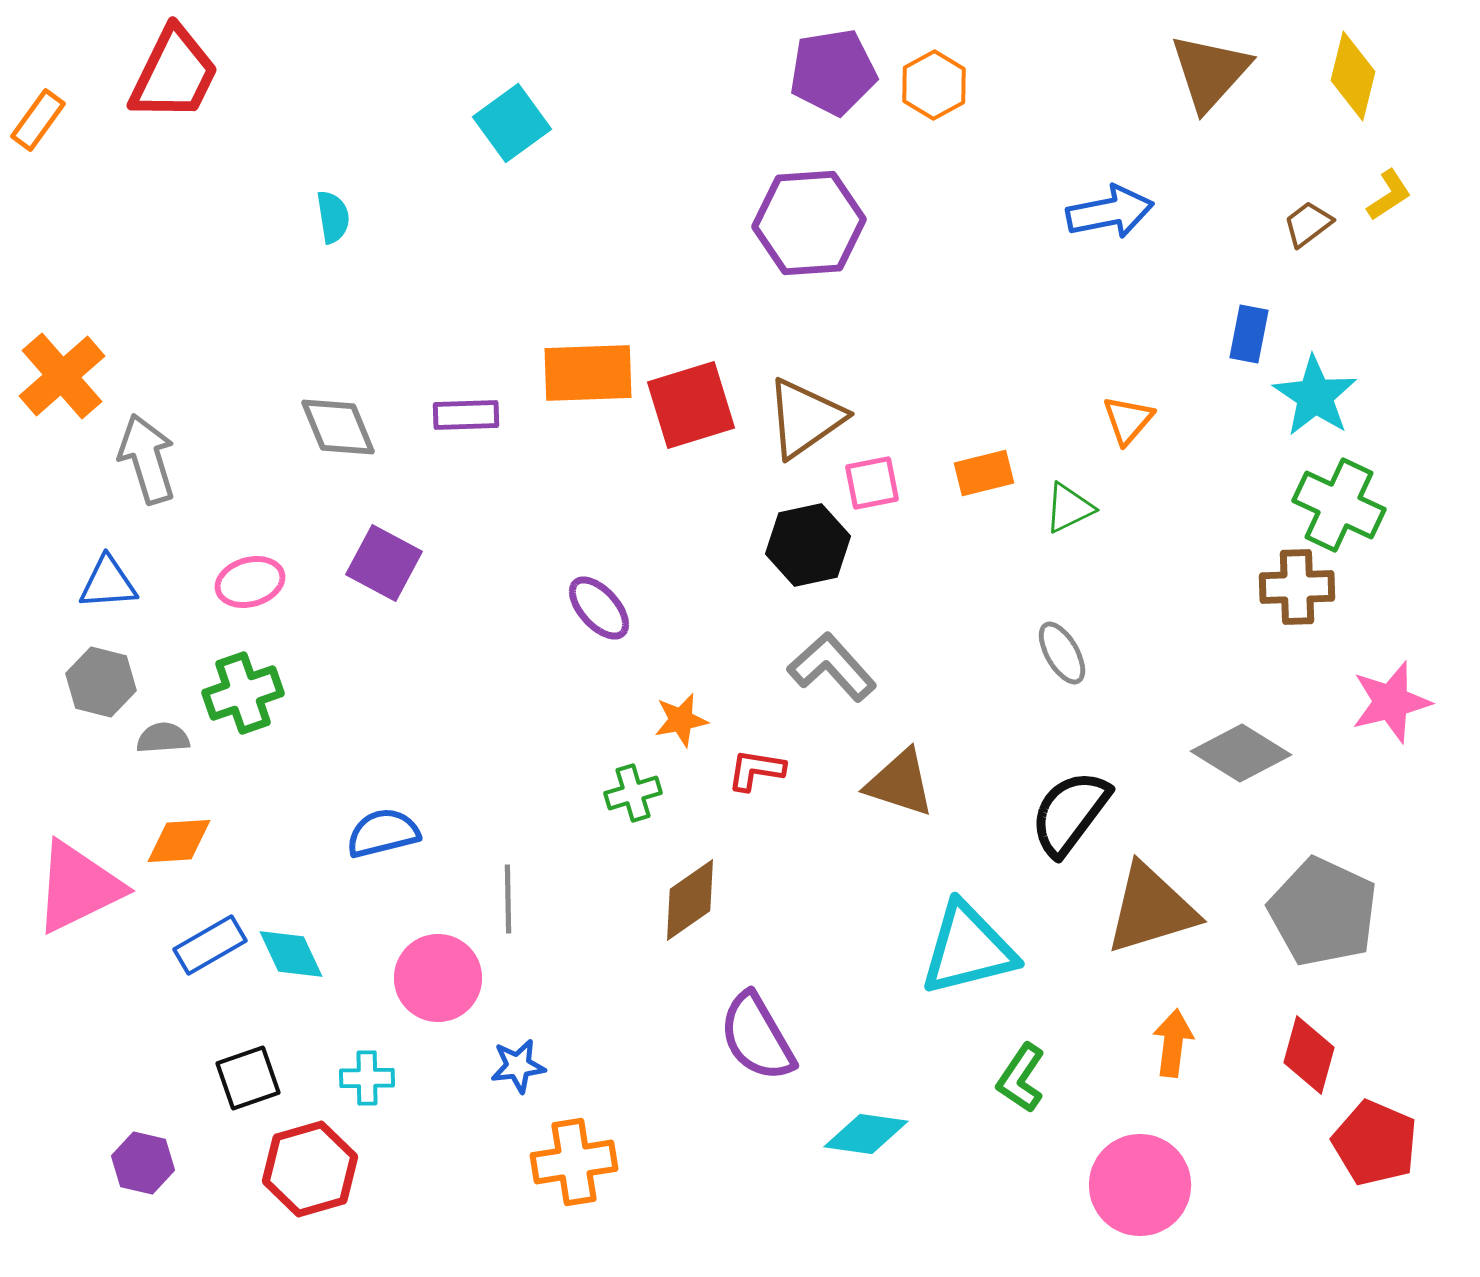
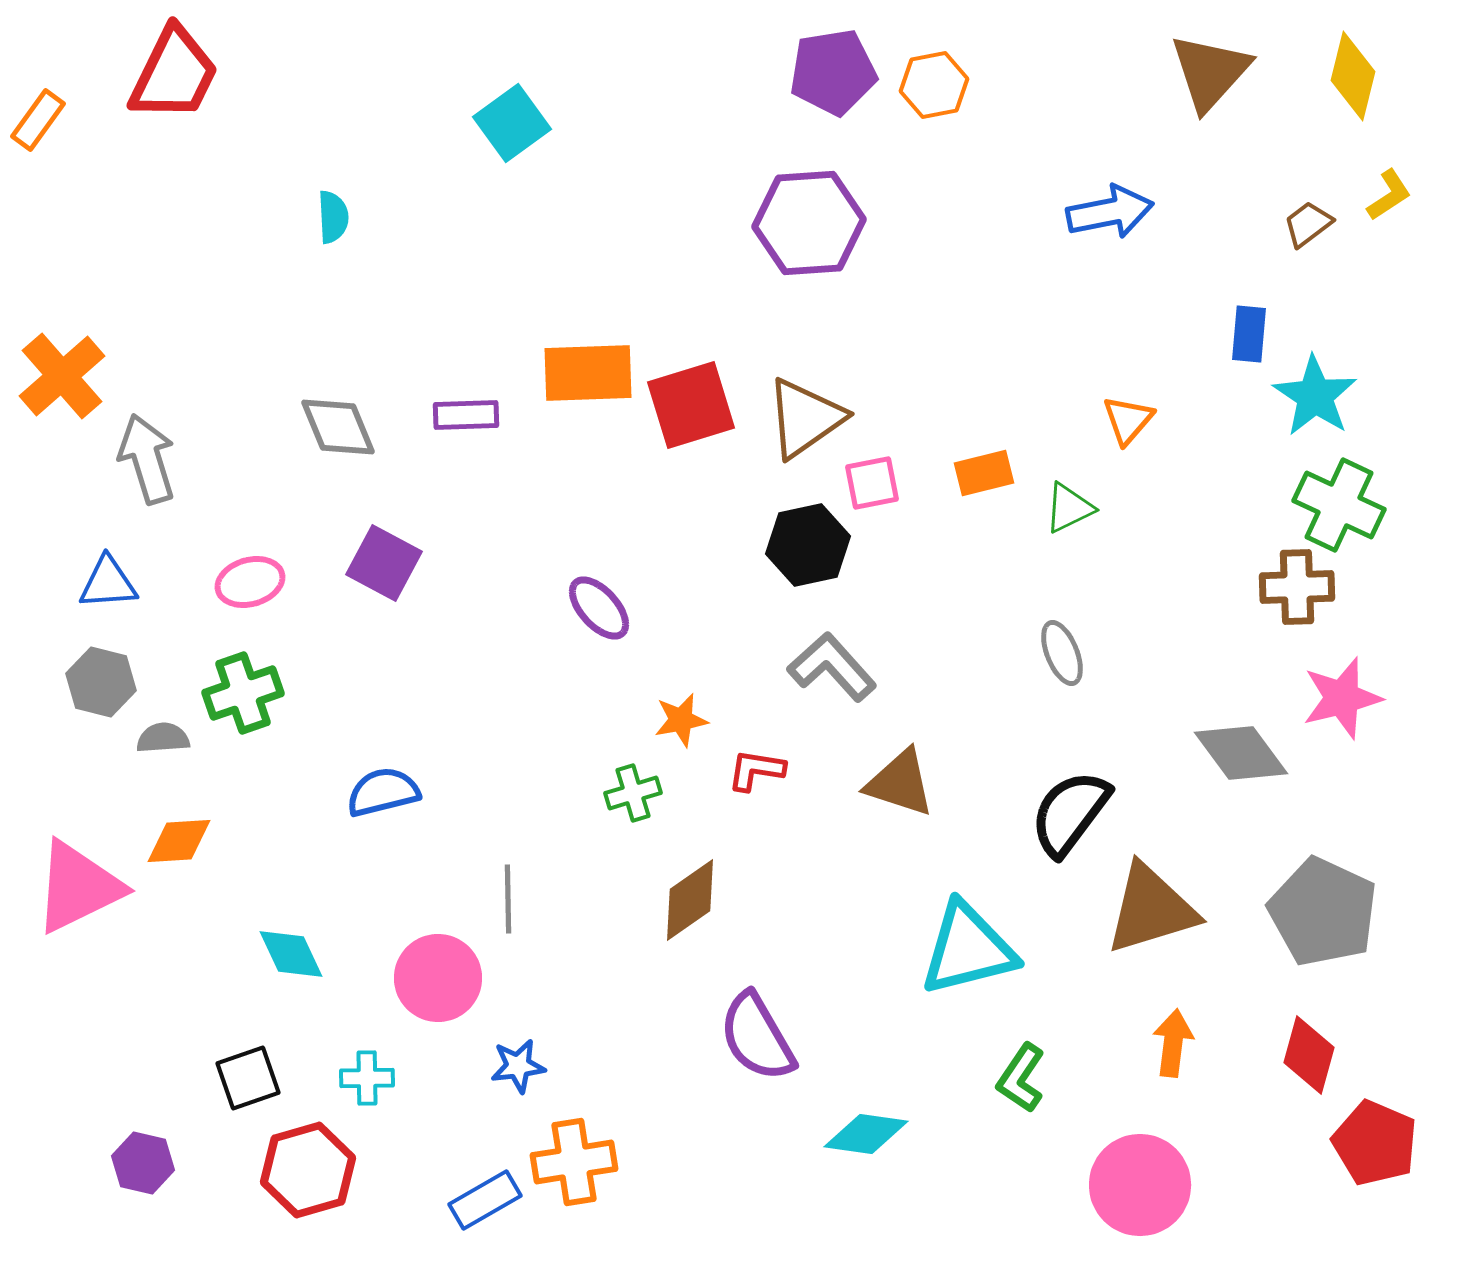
orange hexagon at (934, 85): rotated 18 degrees clockwise
cyan semicircle at (333, 217): rotated 6 degrees clockwise
blue rectangle at (1249, 334): rotated 6 degrees counterclockwise
gray ellipse at (1062, 653): rotated 8 degrees clockwise
pink star at (1391, 702): moved 49 px left, 4 px up
gray diamond at (1241, 753): rotated 22 degrees clockwise
blue semicircle at (383, 833): moved 41 px up
blue rectangle at (210, 945): moved 275 px right, 255 px down
red hexagon at (310, 1169): moved 2 px left, 1 px down
